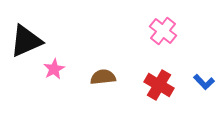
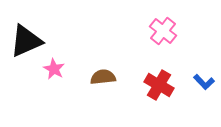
pink star: rotated 15 degrees counterclockwise
